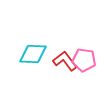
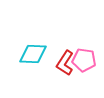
red L-shape: moved 2 px down; rotated 110 degrees counterclockwise
